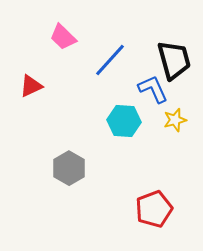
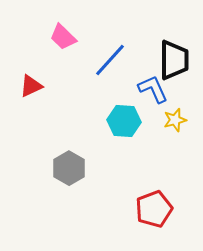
black trapezoid: rotated 15 degrees clockwise
